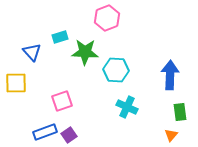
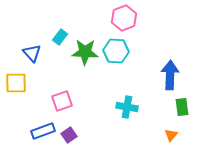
pink hexagon: moved 17 px right
cyan rectangle: rotated 35 degrees counterclockwise
blue triangle: moved 1 px down
cyan hexagon: moved 19 px up
cyan cross: rotated 15 degrees counterclockwise
green rectangle: moved 2 px right, 5 px up
blue rectangle: moved 2 px left, 1 px up
